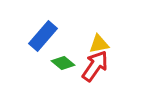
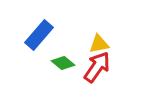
blue rectangle: moved 4 px left, 1 px up
red arrow: moved 2 px right, 1 px down
